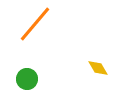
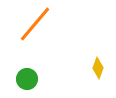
yellow diamond: rotated 50 degrees clockwise
